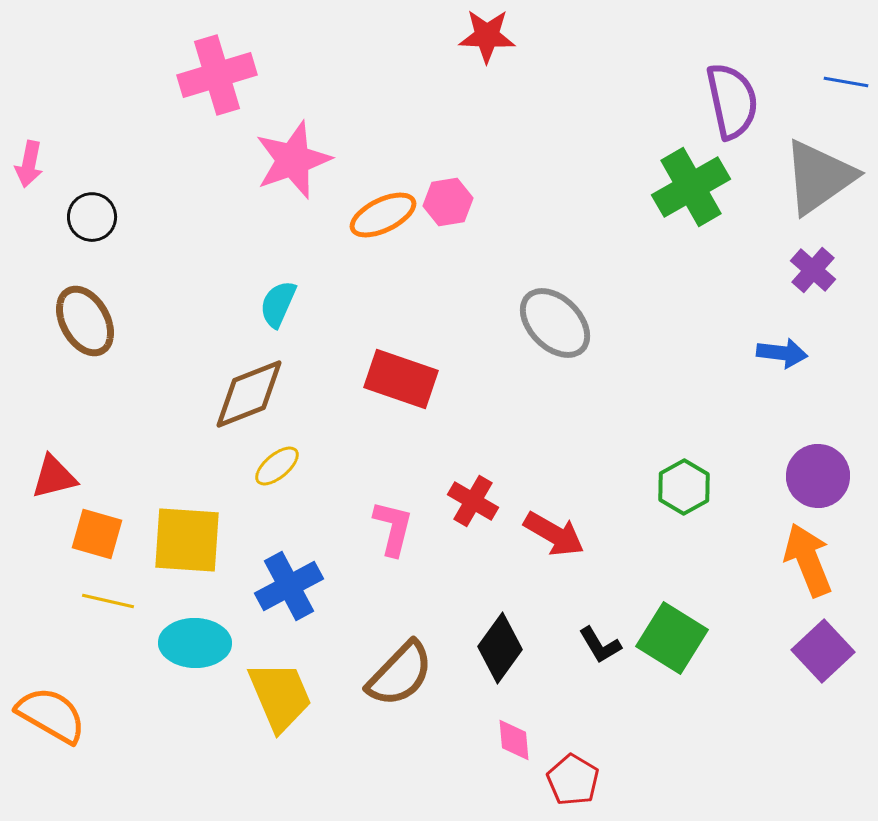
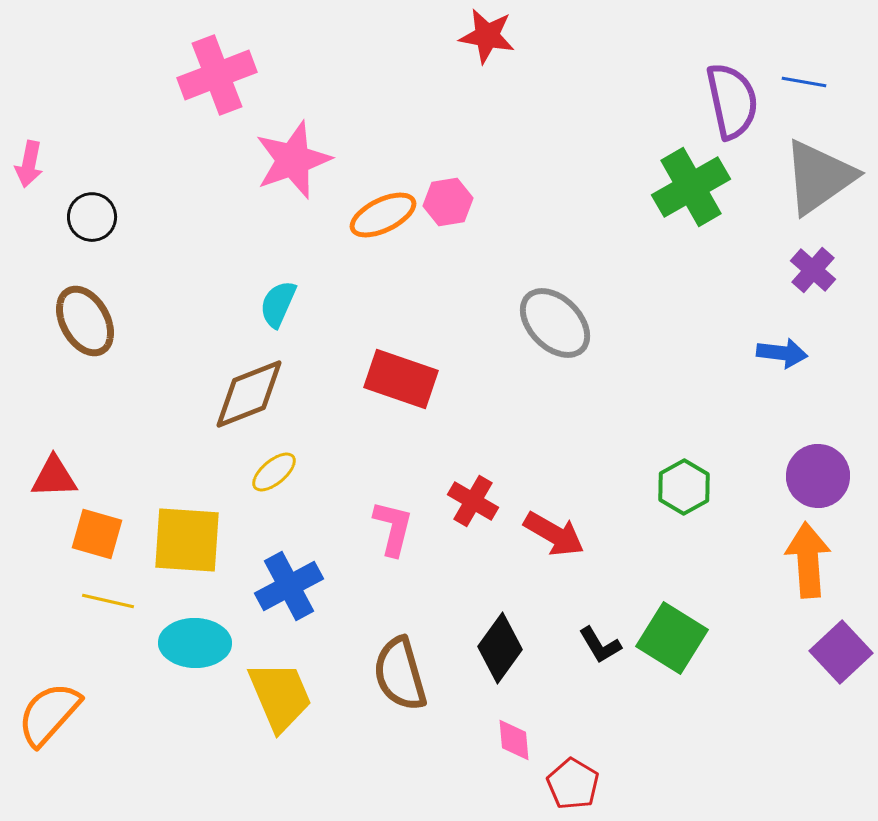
red star: rotated 8 degrees clockwise
pink cross: rotated 4 degrees counterclockwise
blue line: moved 42 px left
yellow ellipse: moved 3 px left, 6 px down
red triangle: rotated 12 degrees clockwise
orange arrow: rotated 18 degrees clockwise
purple square: moved 18 px right, 1 px down
brown semicircle: rotated 120 degrees clockwise
orange semicircle: moved 2 px left, 1 px up; rotated 78 degrees counterclockwise
red pentagon: moved 4 px down
